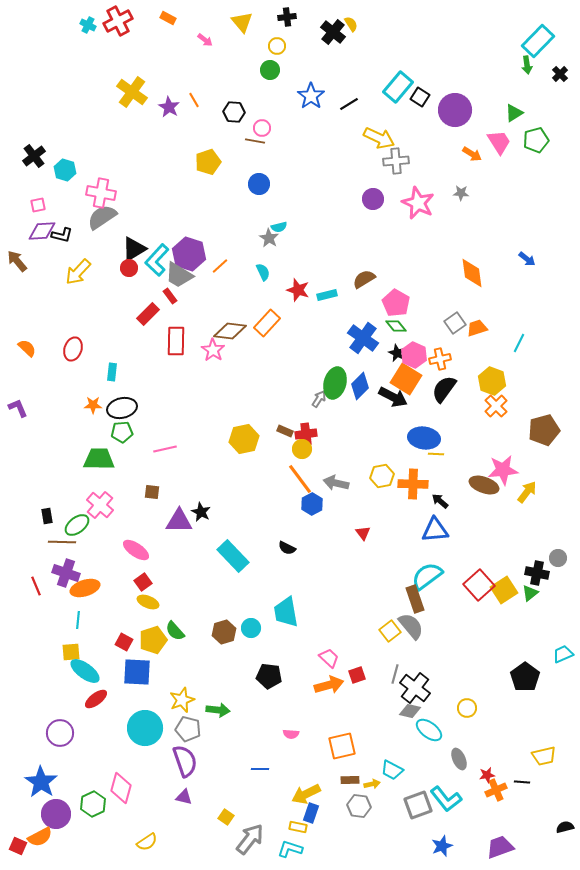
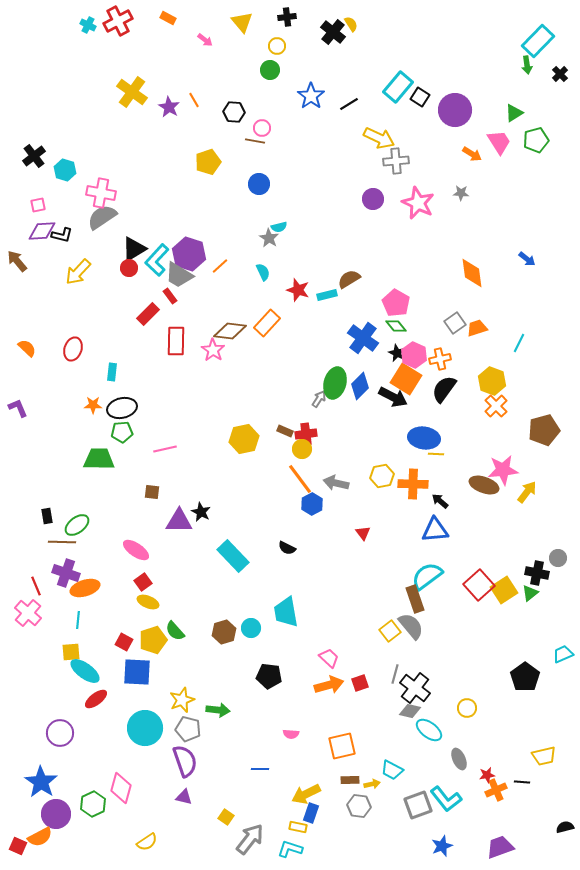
brown semicircle at (364, 279): moved 15 px left
pink cross at (100, 505): moved 72 px left, 108 px down
red square at (357, 675): moved 3 px right, 8 px down
